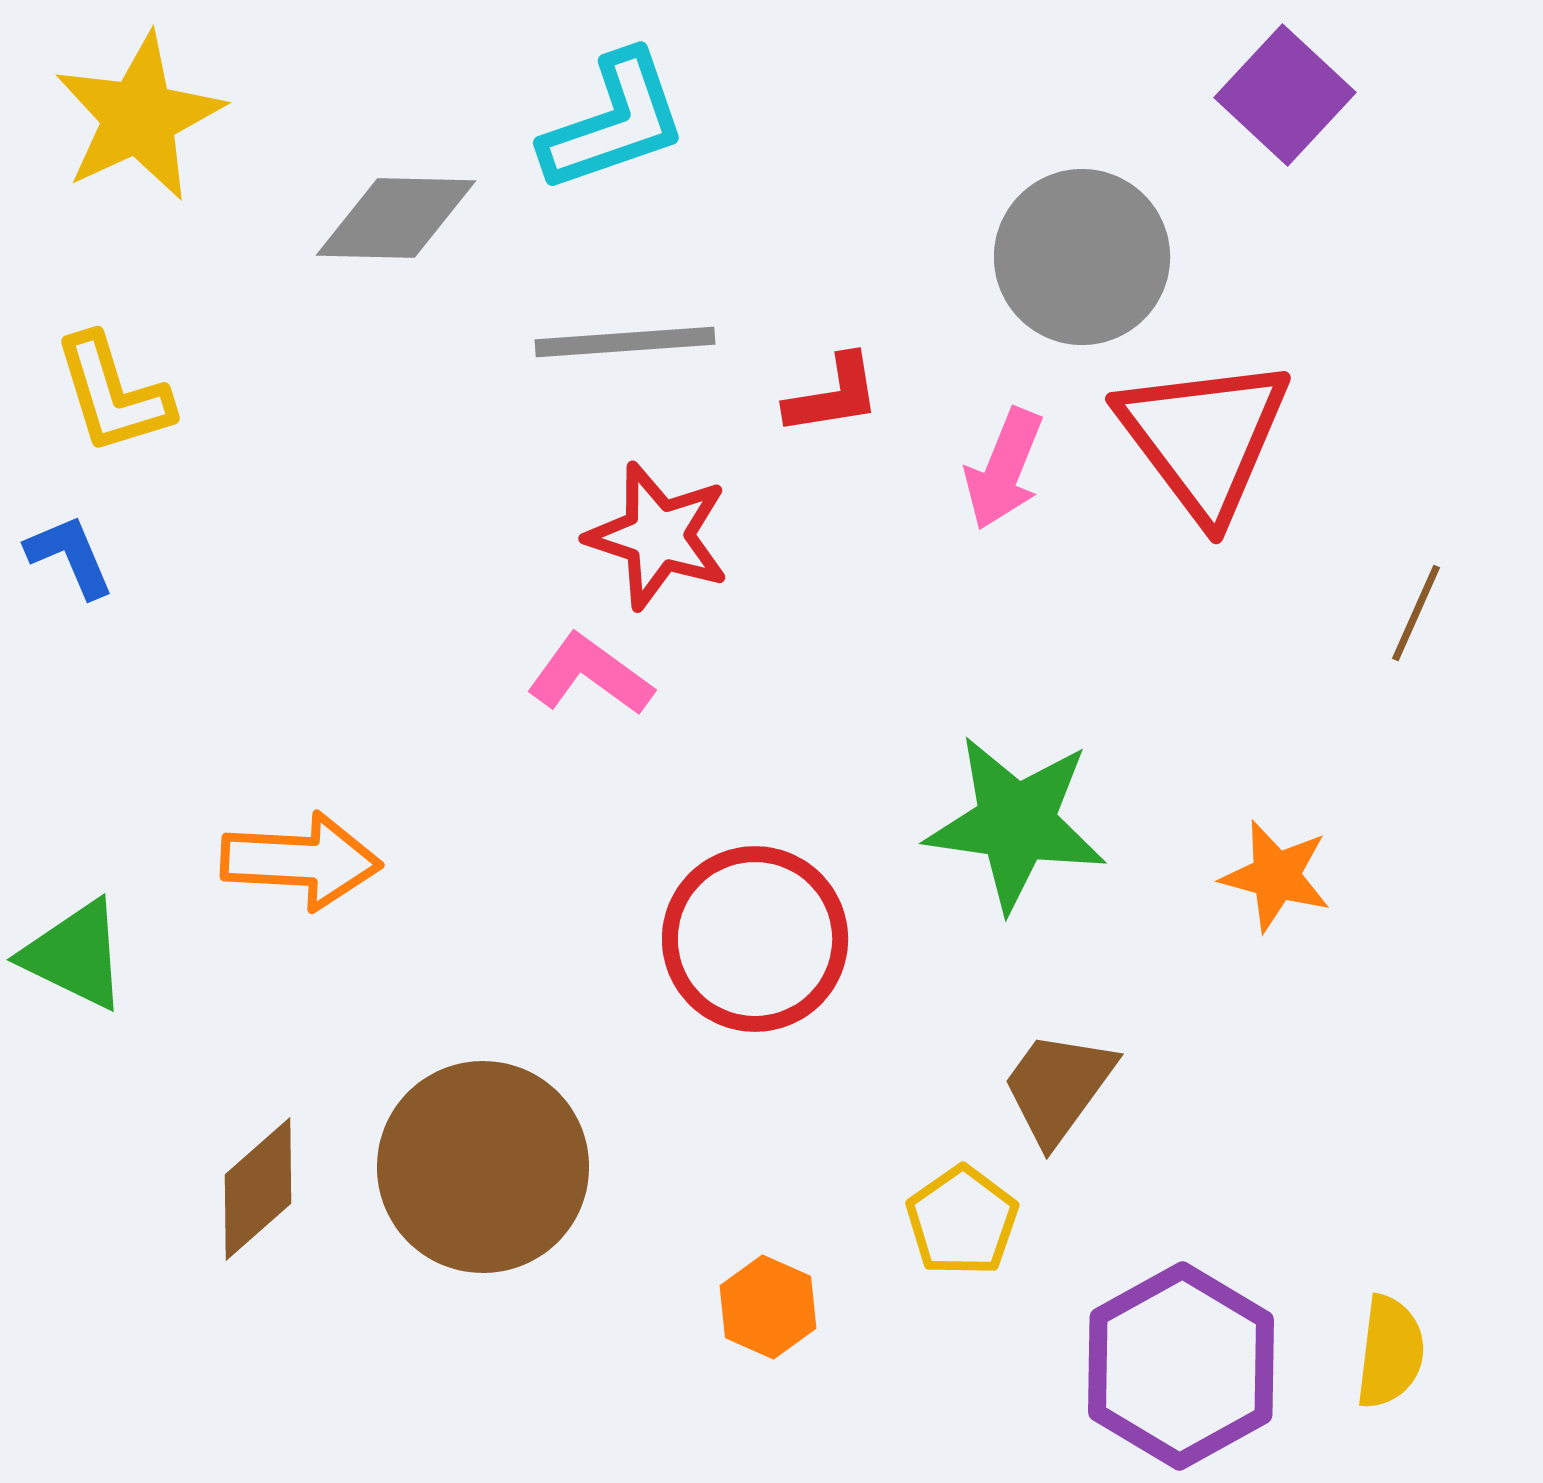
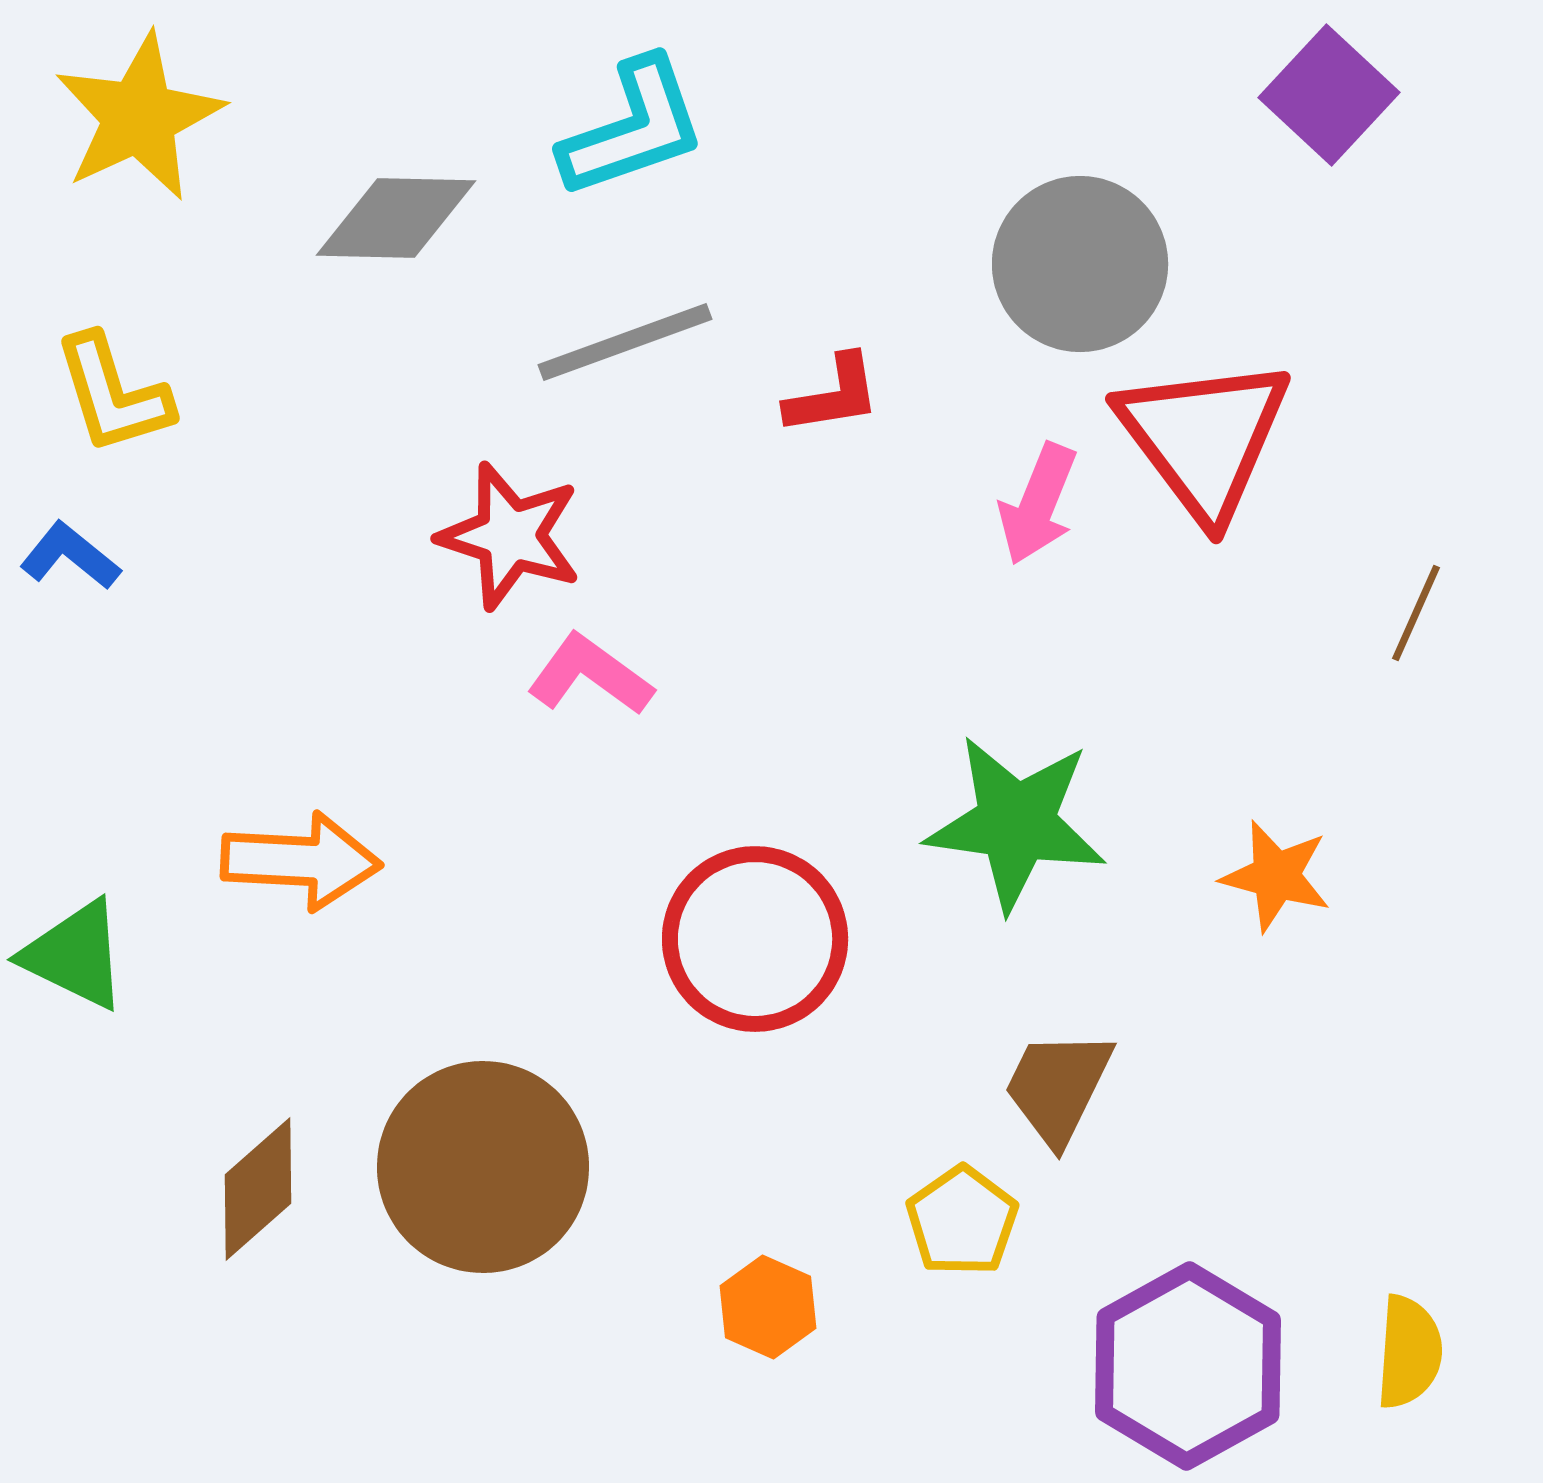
purple square: moved 44 px right
cyan L-shape: moved 19 px right, 6 px down
gray circle: moved 2 px left, 7 px down
gray line: rotated 16 degrees counterclockwise
pink arrow: moved 34 px right, 35 px down
red star: moved 148 px left
blue L-shape: rotated 28 degrees counterclockwise
brown trapezoid: rotated 10 degrees counterclockwise
yellow semicircle: moved 19 px right; rotated 3 degrees counterclockwise
purple hexagon: moved 7 px right
